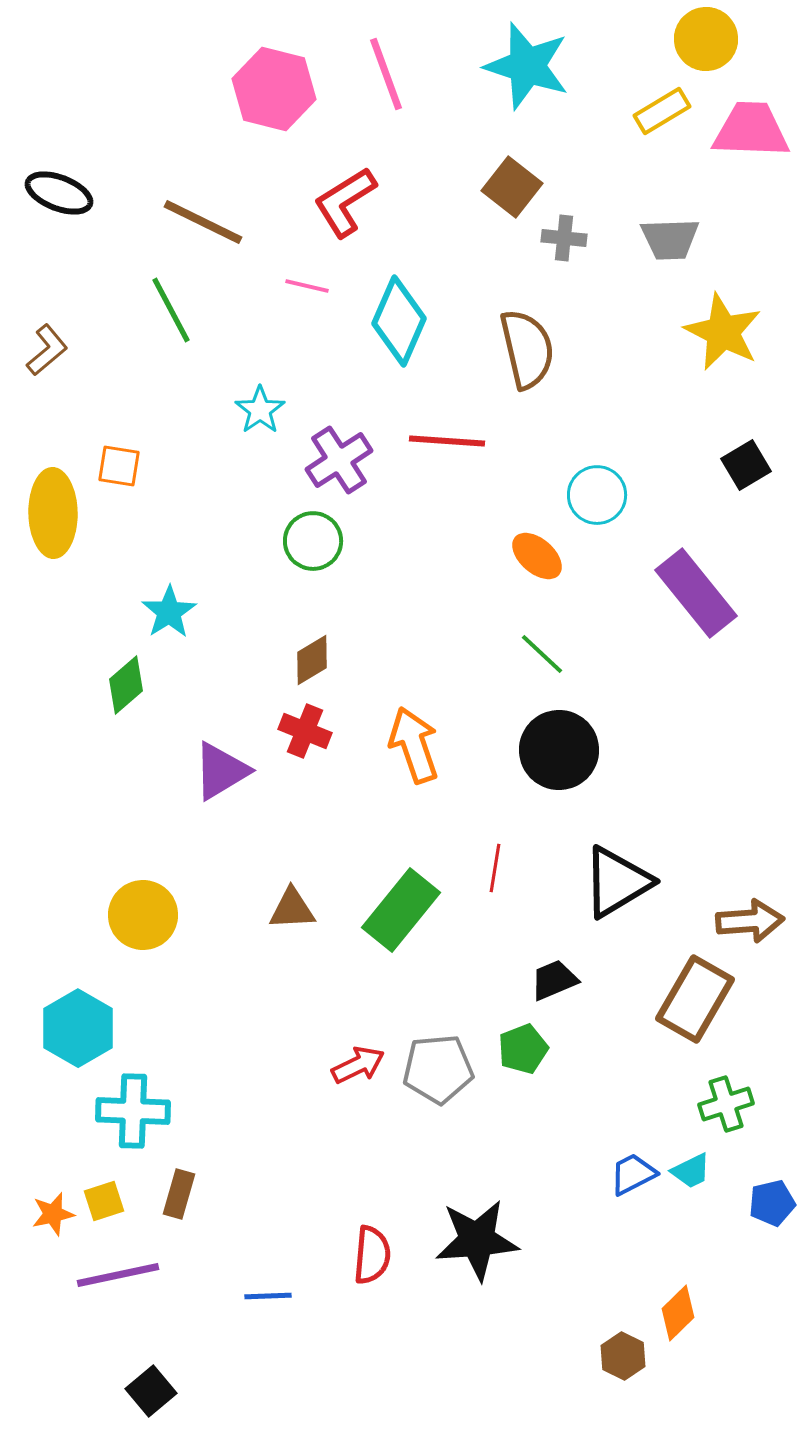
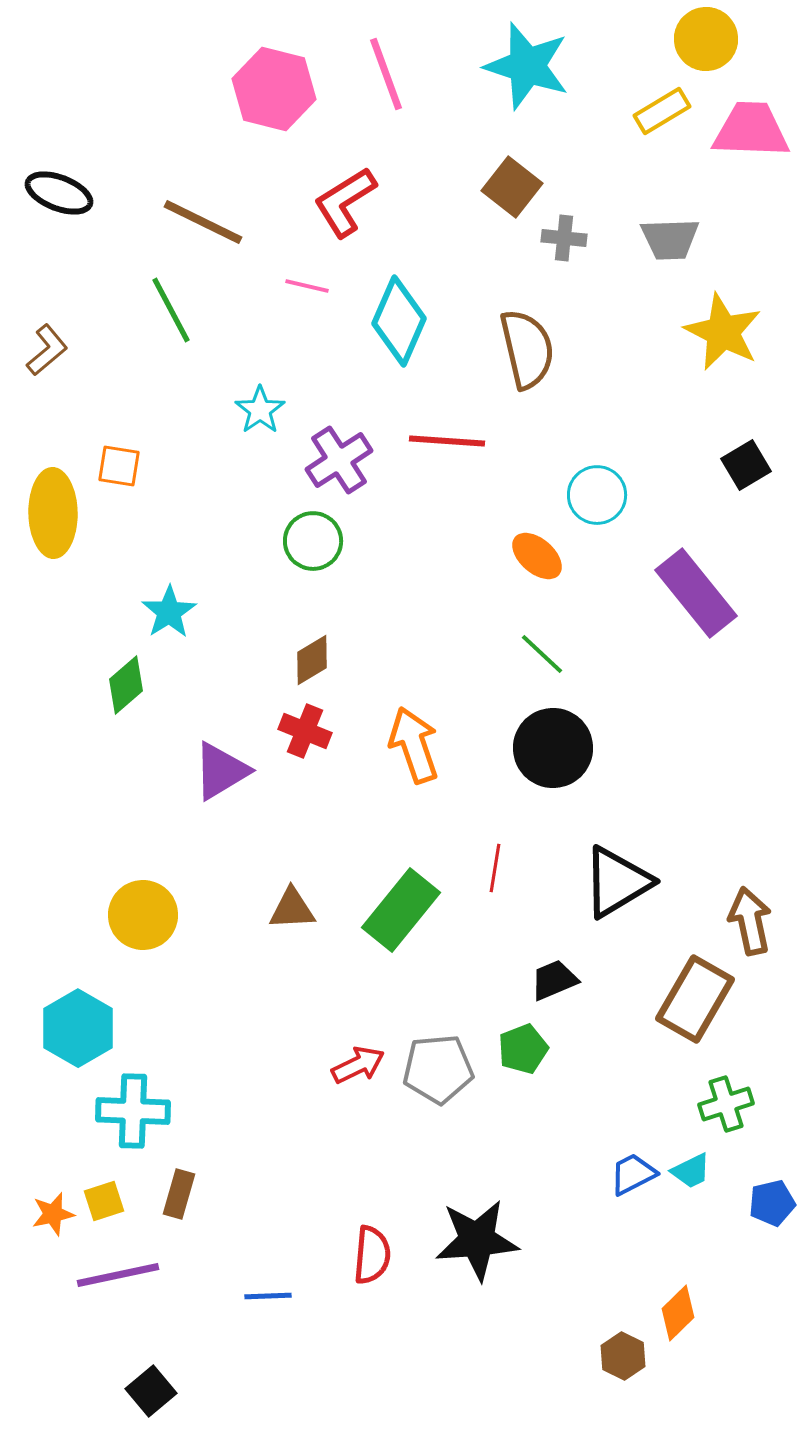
black circle at (559, 750): moved 6 px left, 2 px up
brown arrow at (750, 921): rotated 98 degrees counterclockwise
